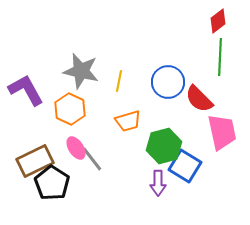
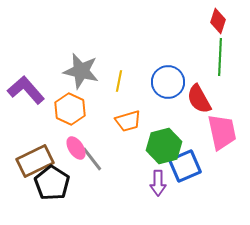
red diamond: rotated 35 degrees counterclockwise
purple L-shape: rotated 12 degrees counterclockwise
red semicircle: rotated 16 degrees clockwise
blue square: rotated 36 degrees clockwise
